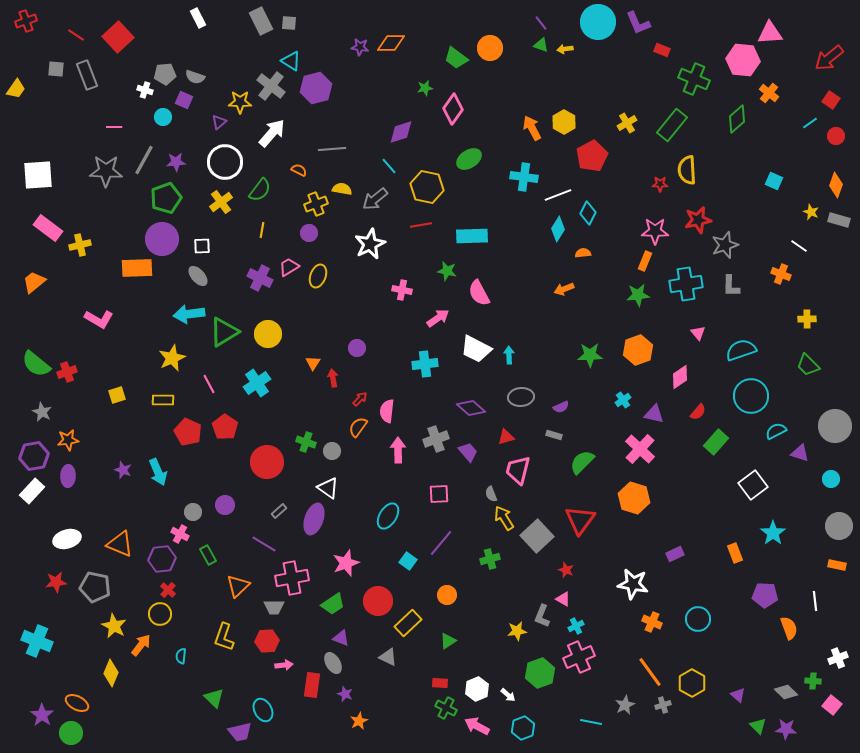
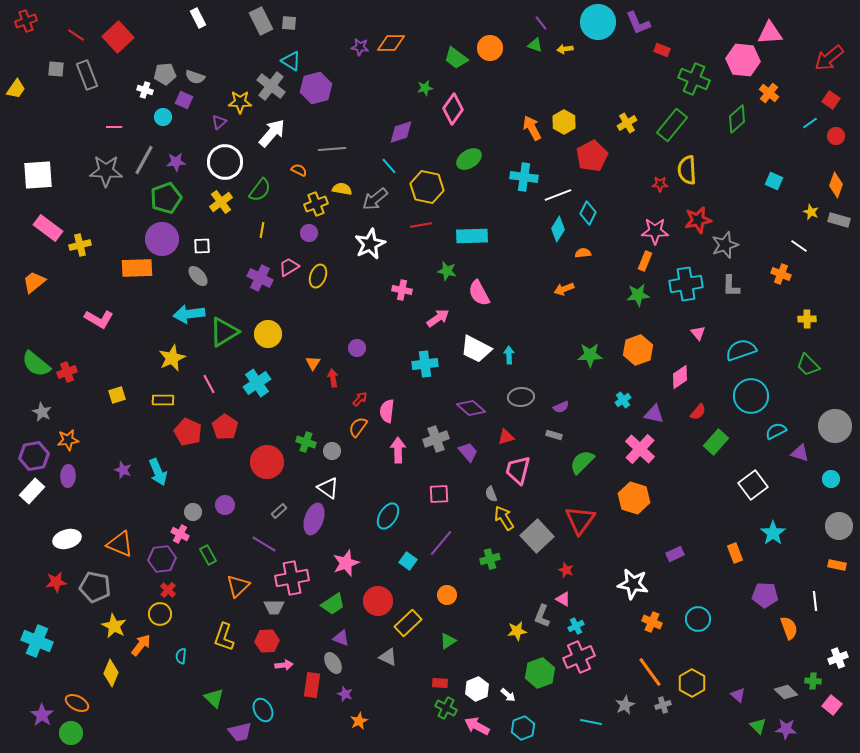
green triangle at (541, 45): moved 6 px left
